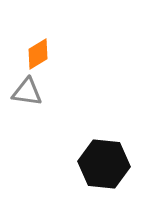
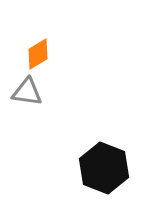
black hexagon: moved 4 px down; rotated 15 degrees clockwise
